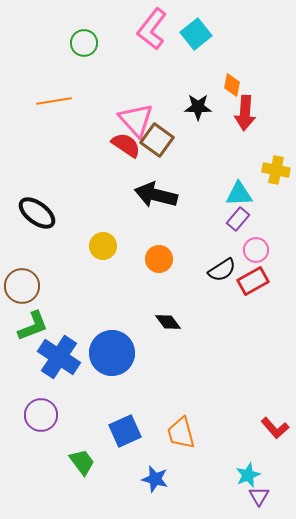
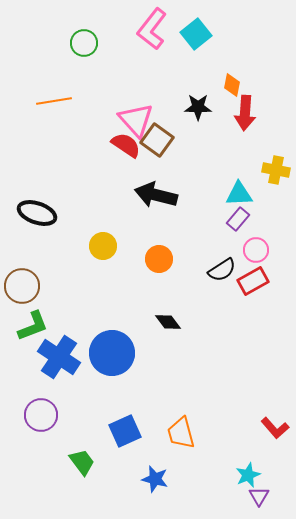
black ellipse: rotated 18 degrees counterclockwise
